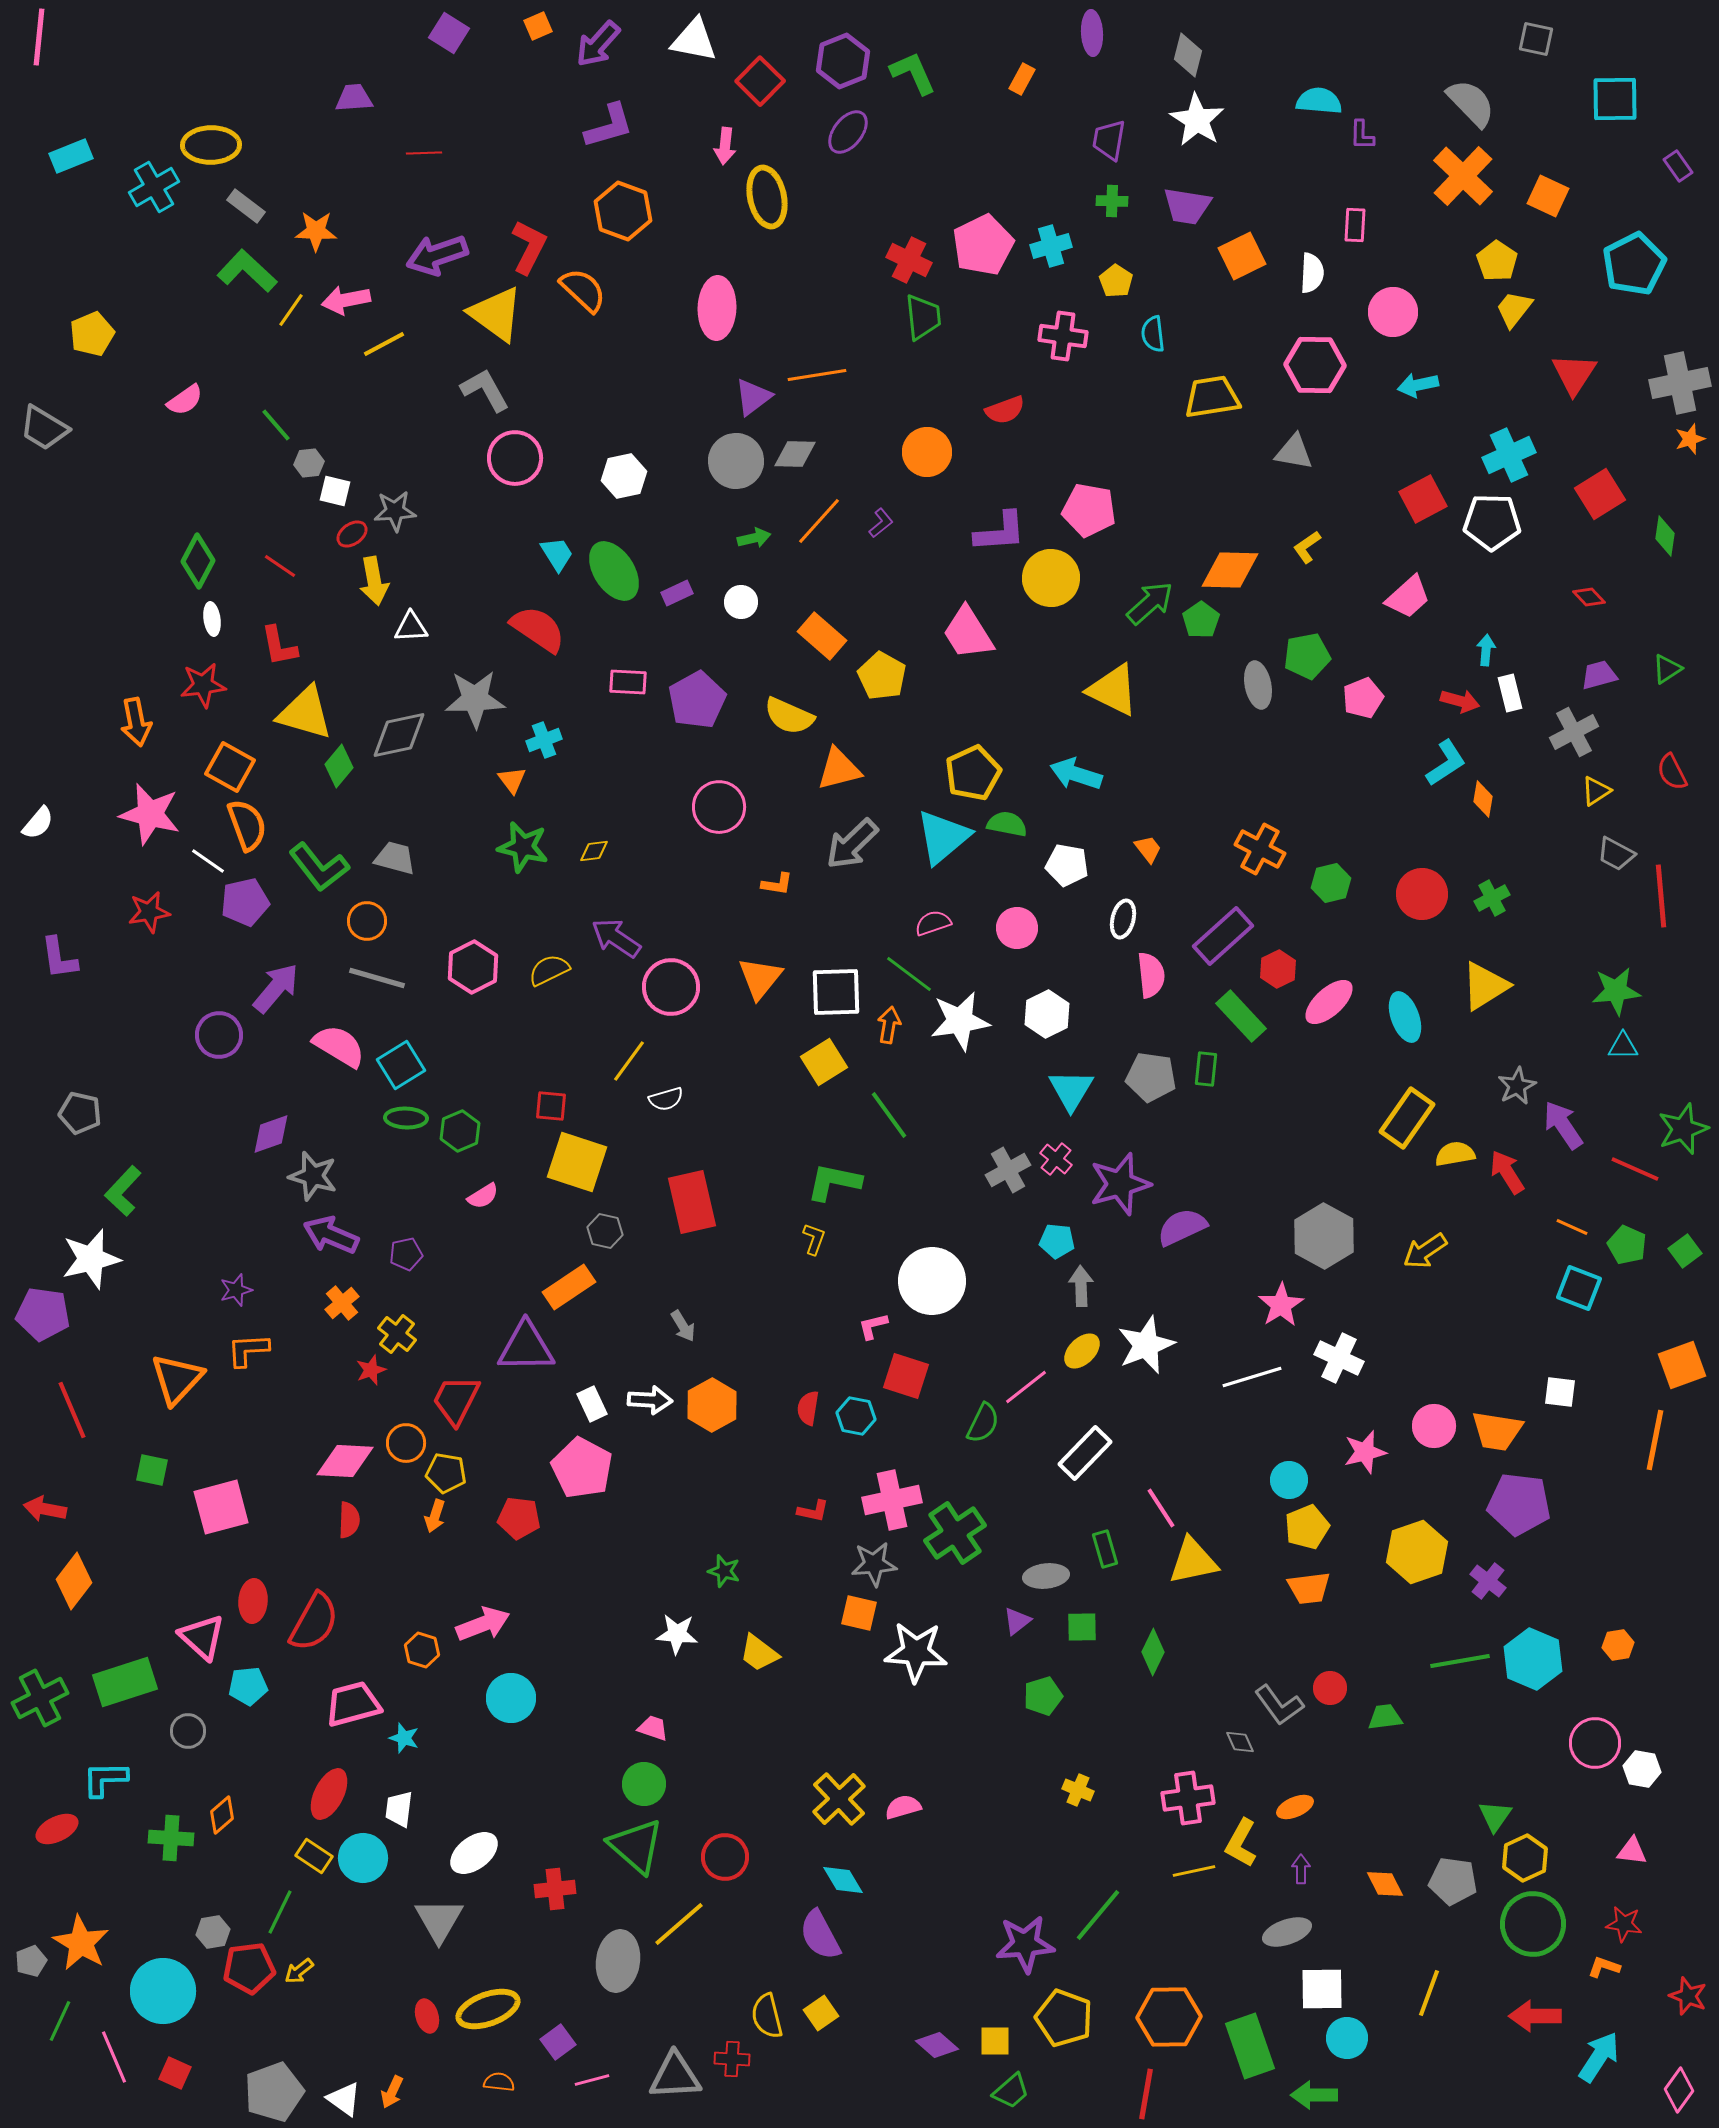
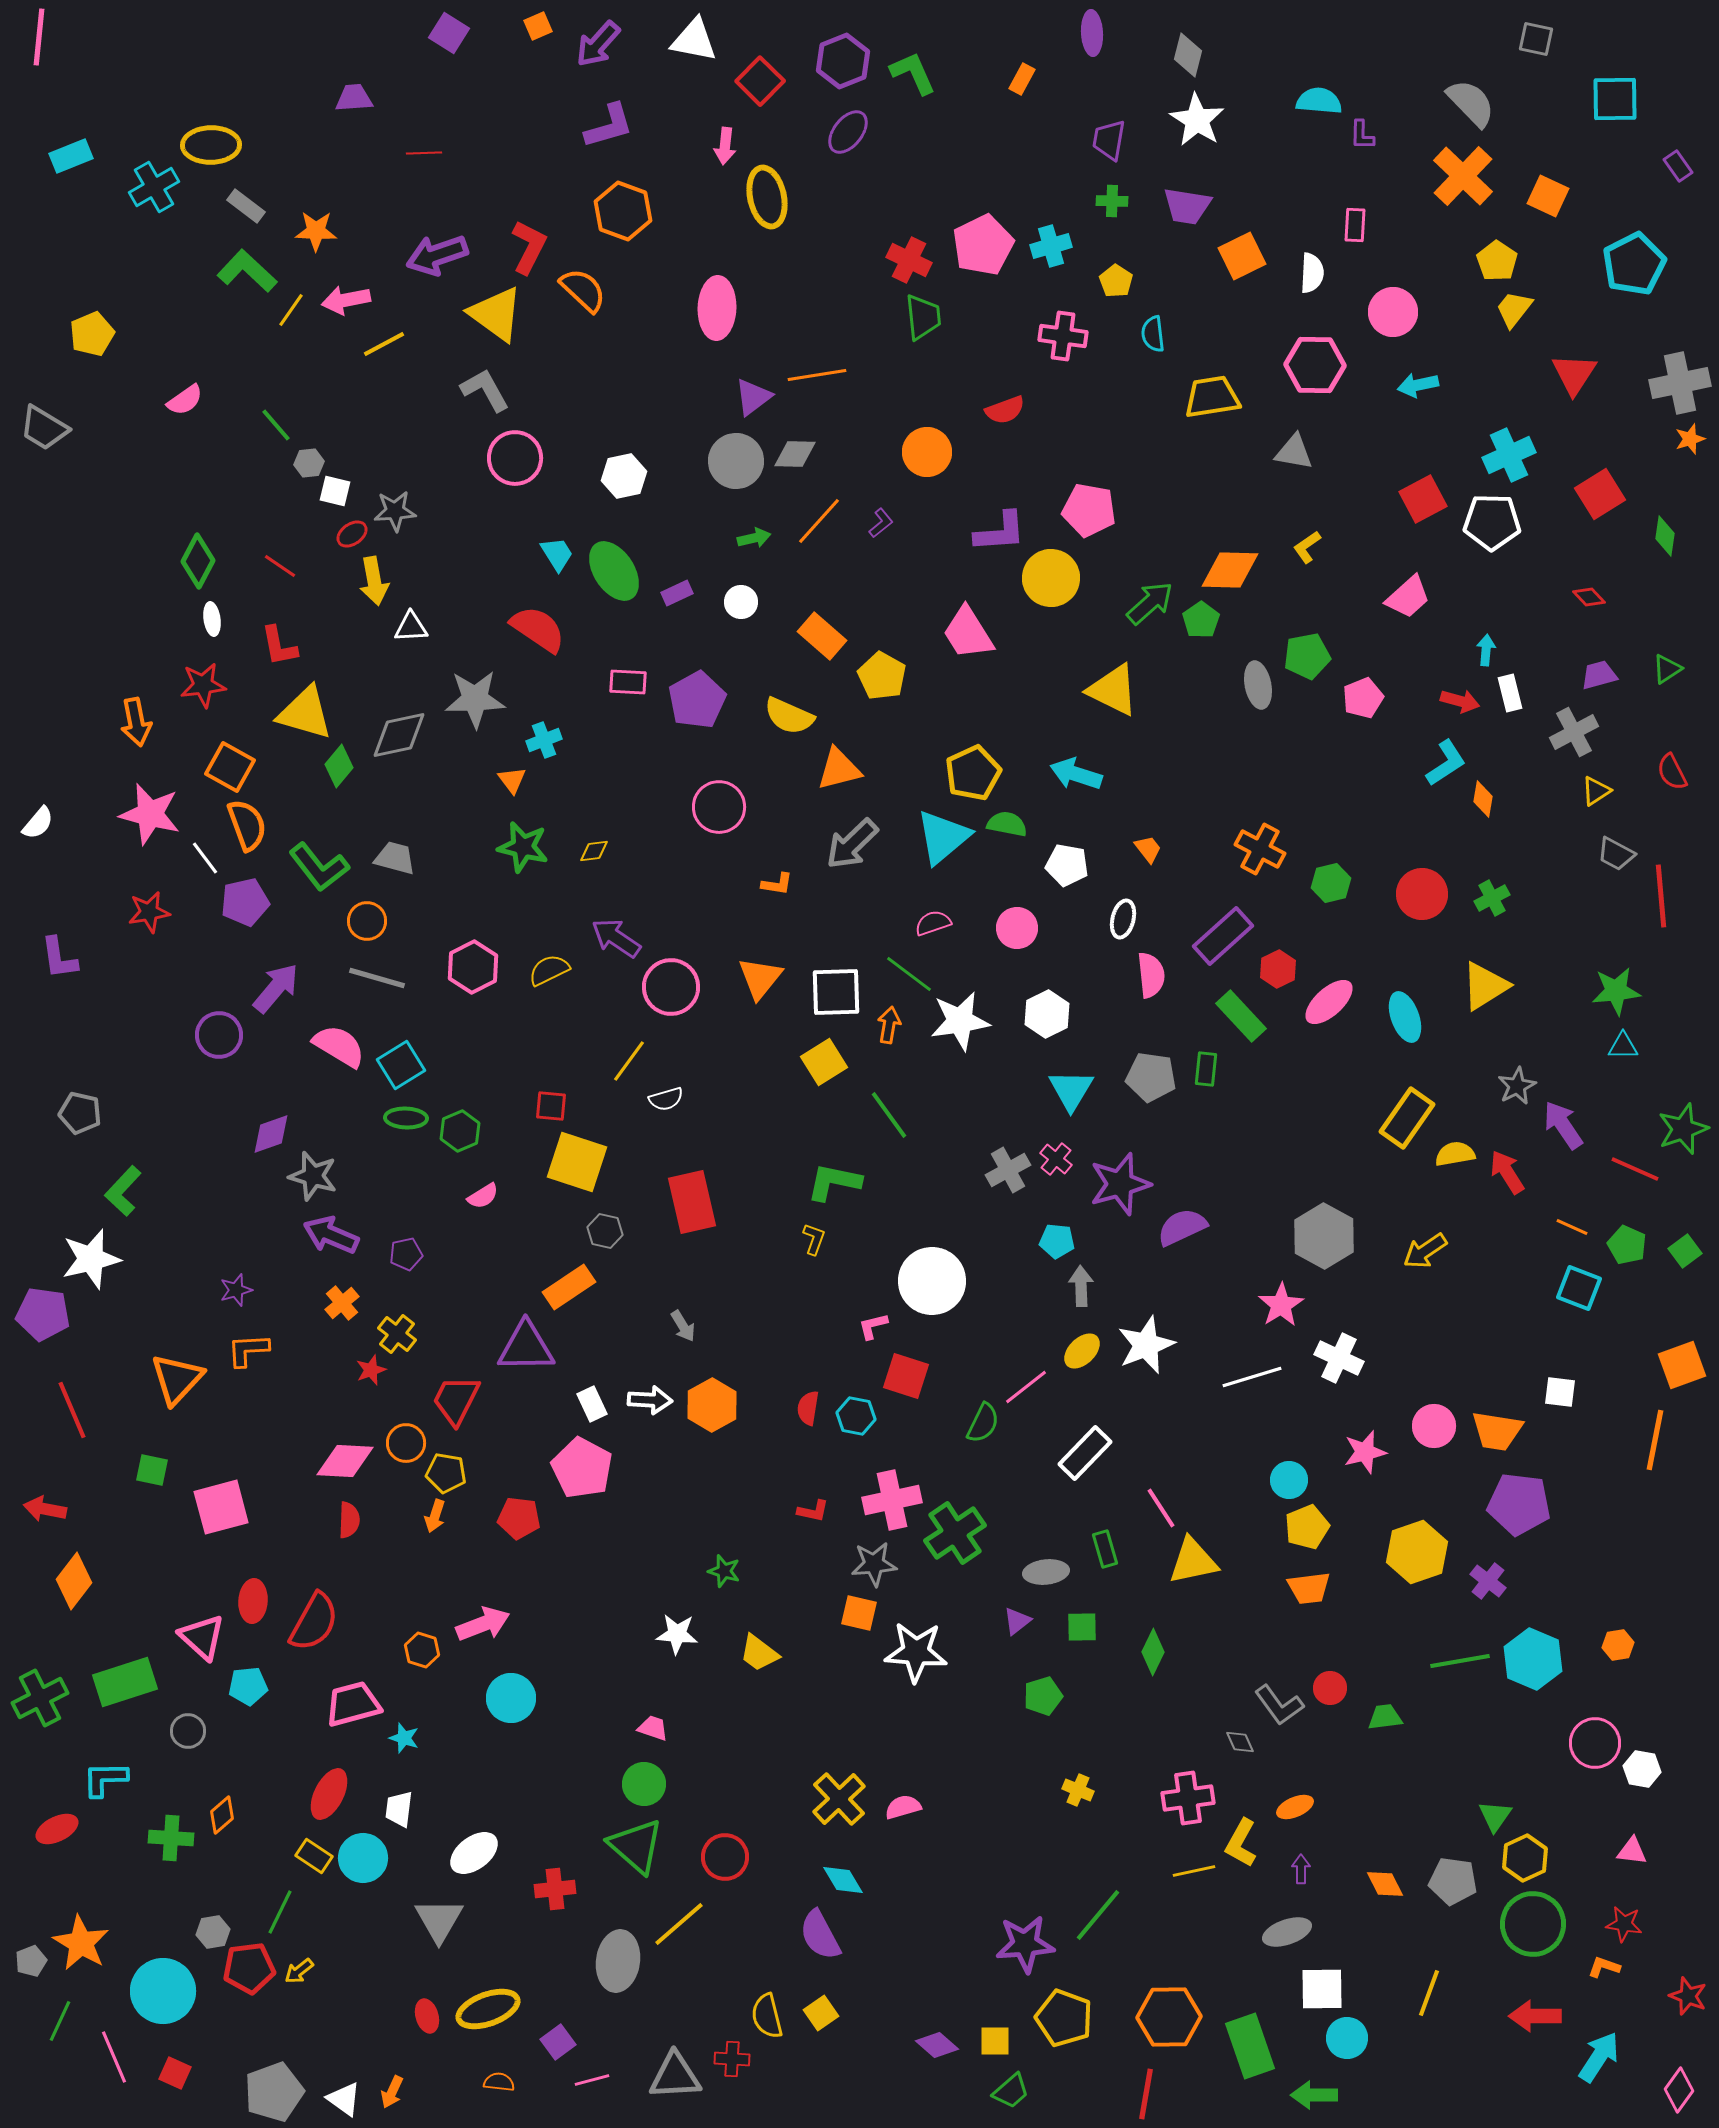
white line at (208, 861): moved 3 px left, 3 px up; rotated 18 degrees clockwise
gray ellipse at (1046, 1576): moved 4 px up
